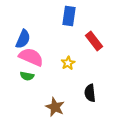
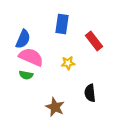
blue rectangle: moved 7 px left, 8 px down
yellow star: rotated 24 degrees clockwise
green semicircle: moved 1 px left, 1 px up
